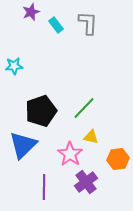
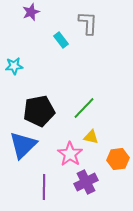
cyan rectangle: moved 5 px right, 15 px down
black pentagon: moved 2 px left; rotated 8 degrees clockwise
purple cross: rotated 10 degrees clockwise
